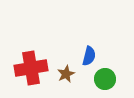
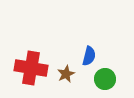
red cross: rotated 20 degrees clockwise
